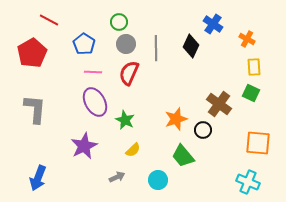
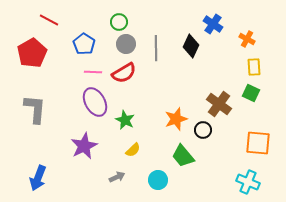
red semicircle: moved 5 px left; rotated 145 degrees counterclockwise
